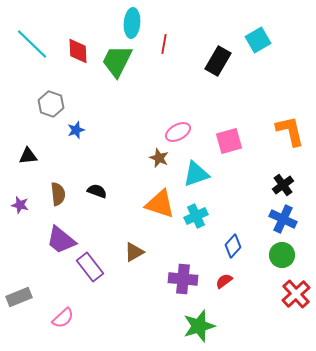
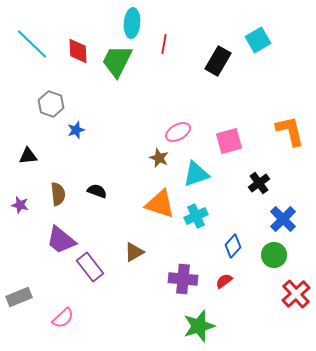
black cross: moved 24 px left, 2 px up
blue cross: rotated 20 degrees clockwise
green circle: moved 8 px left
